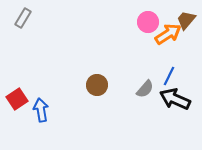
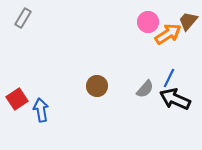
brown trapezoid: moved 2 px right, 1 px down
blue line: moved 2 px down
brown circle: moved 1 px down
